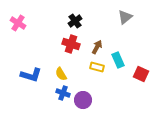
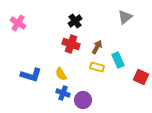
red square: moved 3 px down
